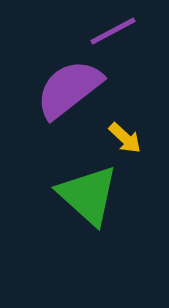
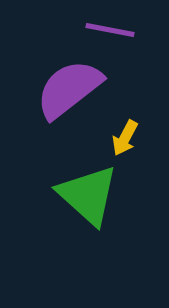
purple line: moved 3 px left, 1 px up; rotated 39 degrees clockwise
yellow arrow: rotated 75 degrees clockwise
